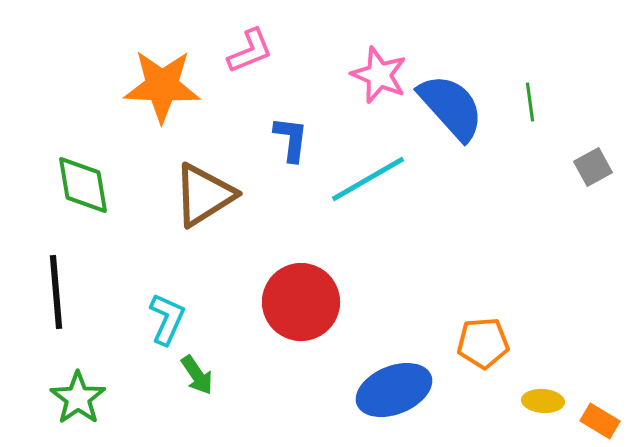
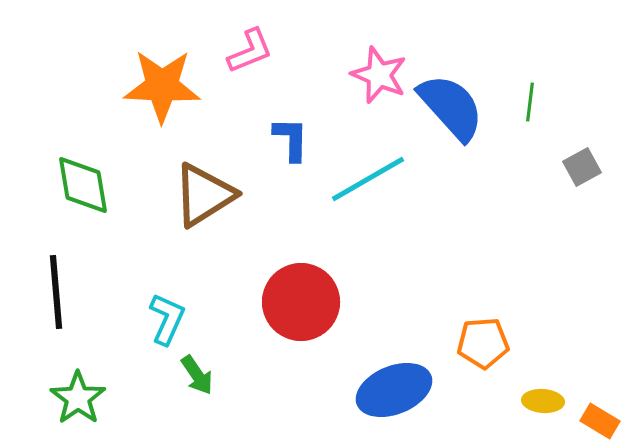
green line: rotated 15 degrees clockwise
blue L-shape: rotated 6 degrees counterclockwise
gray square: moved 11 px left
